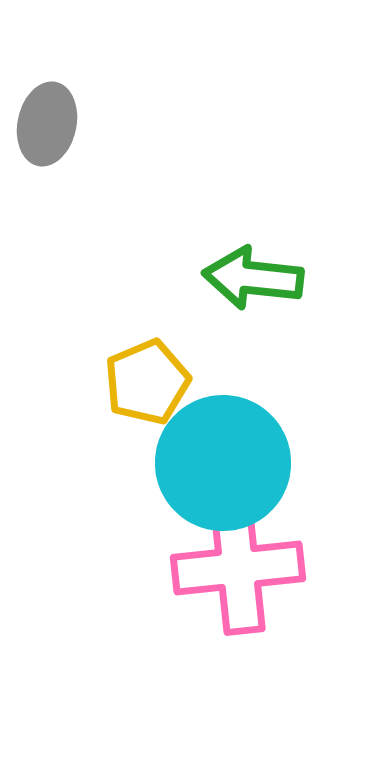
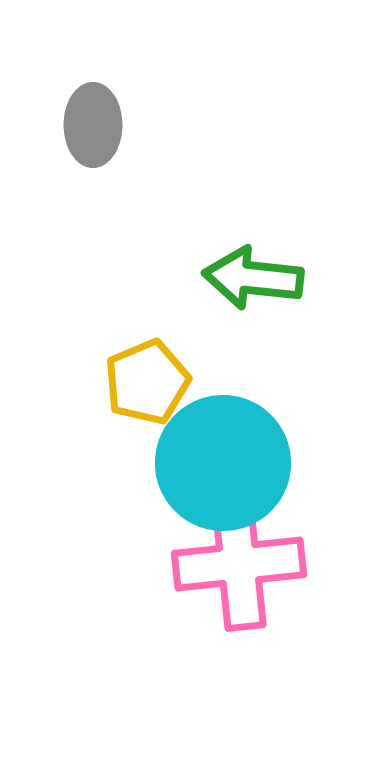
gray ellipse: moved 46 px right, 1 px down; rotated 12 degrees counterclockwise
pink cross: moved 1 px right, 4 px up
